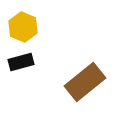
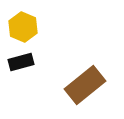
brown rectangle: moved 3 px down
